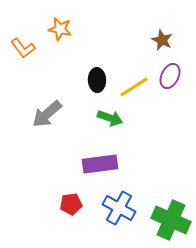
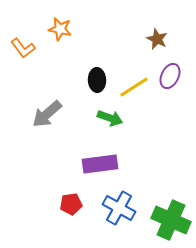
brown star: moved 5 px left, 1 px up
